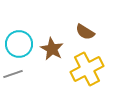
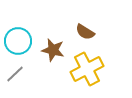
cyan circle: moved 1 px left, 3 px up
brown star: moved 1 px right, 1 px down; rotated 15 degrees counterclockwise
gray line: moved 2 px right; rotated 24 degrees counterclockwise
